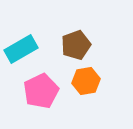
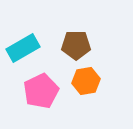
brown pentagon: rotated 20 degrees clockwise
cyan rectangle: moved 2 px right, 1 px up
